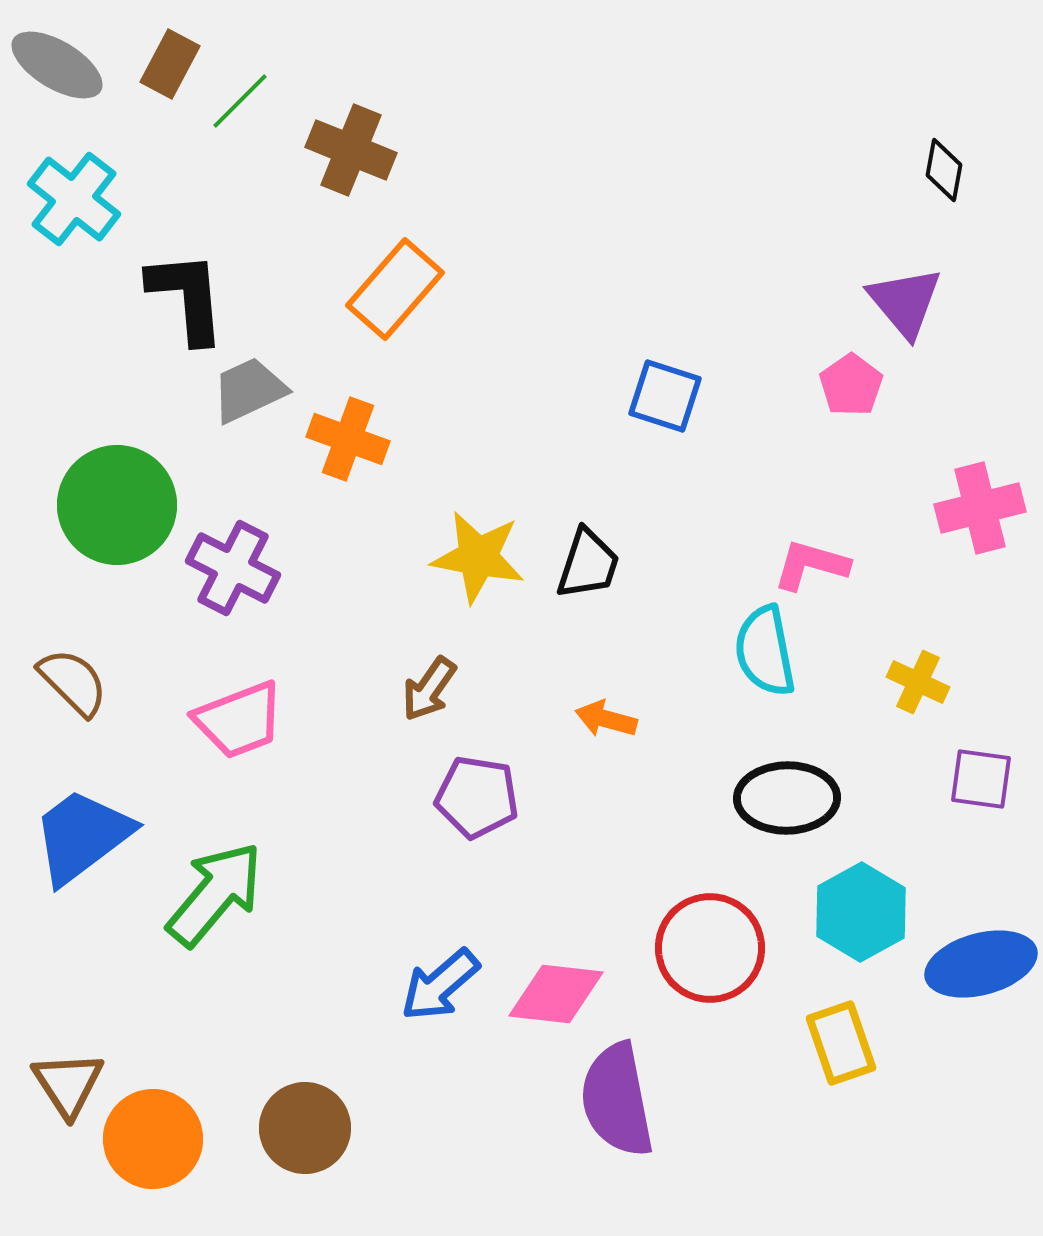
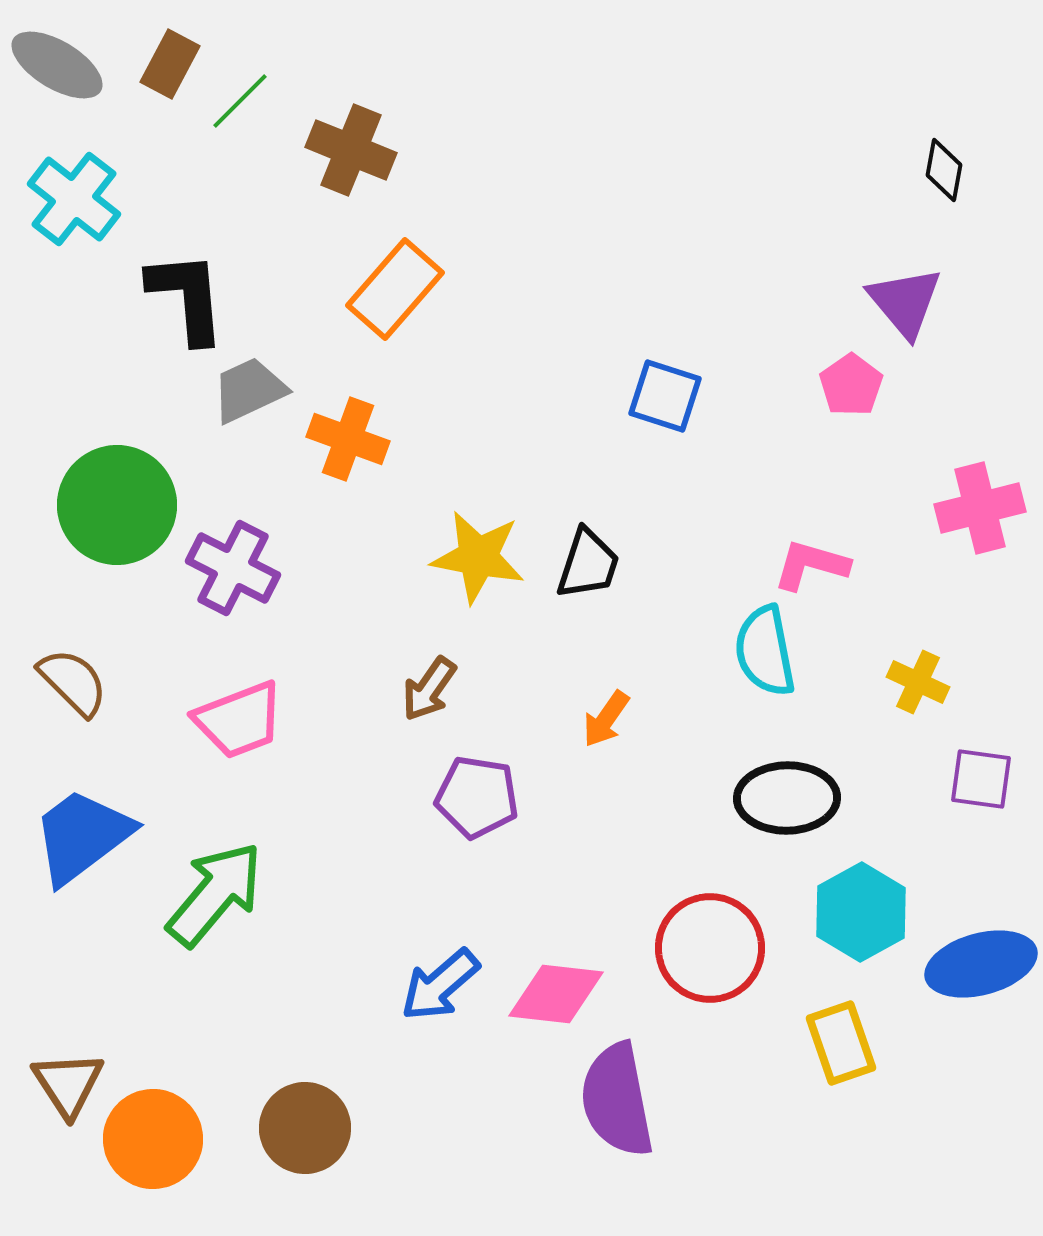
orange arrow: rotated 70 degrees counterclockwise
